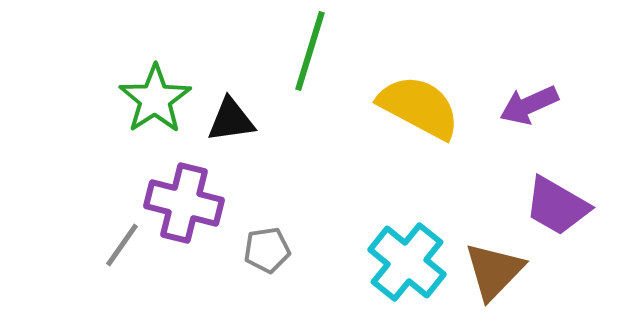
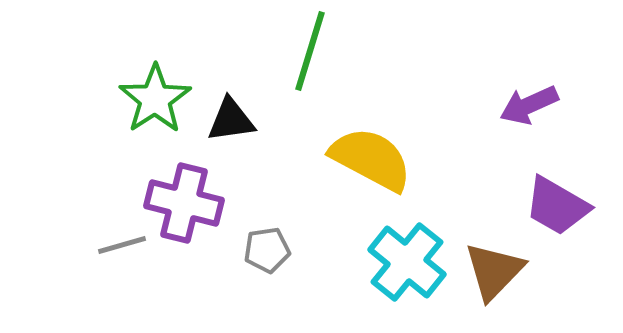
yellow semicircle: moved 48 px left, 52 px down
gray line: rotated 39 degrees clockwise
